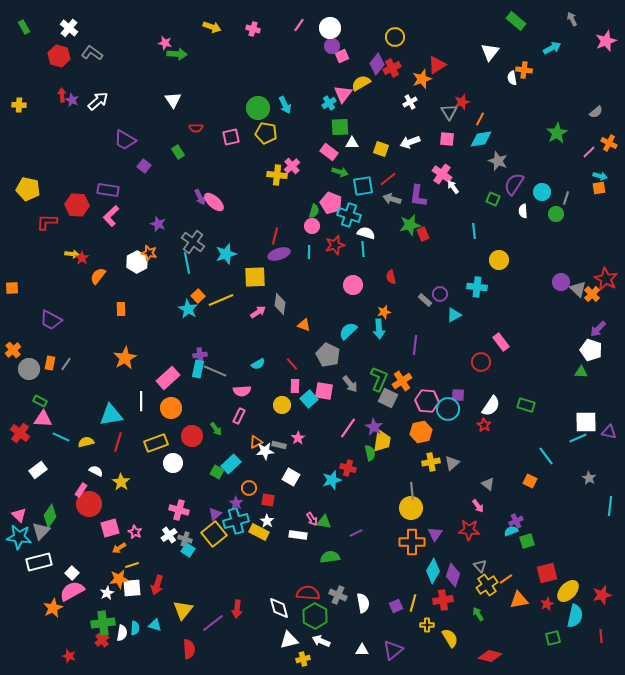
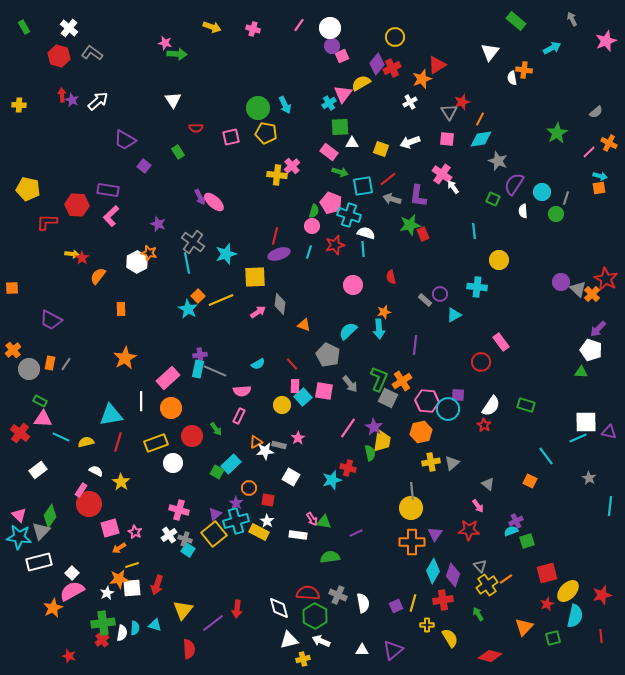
cyan line at (309, 252): rotated 16 degrees clockwise
cyan square at (309, 399): moved 6 px left, 2 px up
orange triangle at (519, 600): moved 5 px right, 27 px down; rotated 36 degrees counterclockwise
